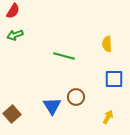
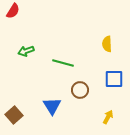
green arrow: moved 11 px right, 16 px down
green line: moved 1 px left, 7 px down
brown circle: moved 4 px right, 7 px up
brown square: moved 2 px right, 1 px down
